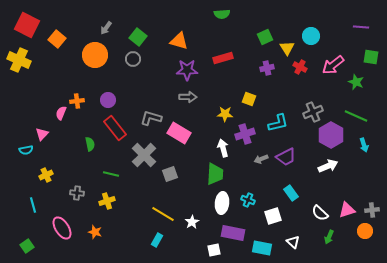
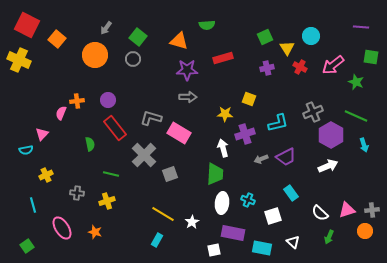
green semicircle at (222, 14): moved 15 px left, 11 px down
